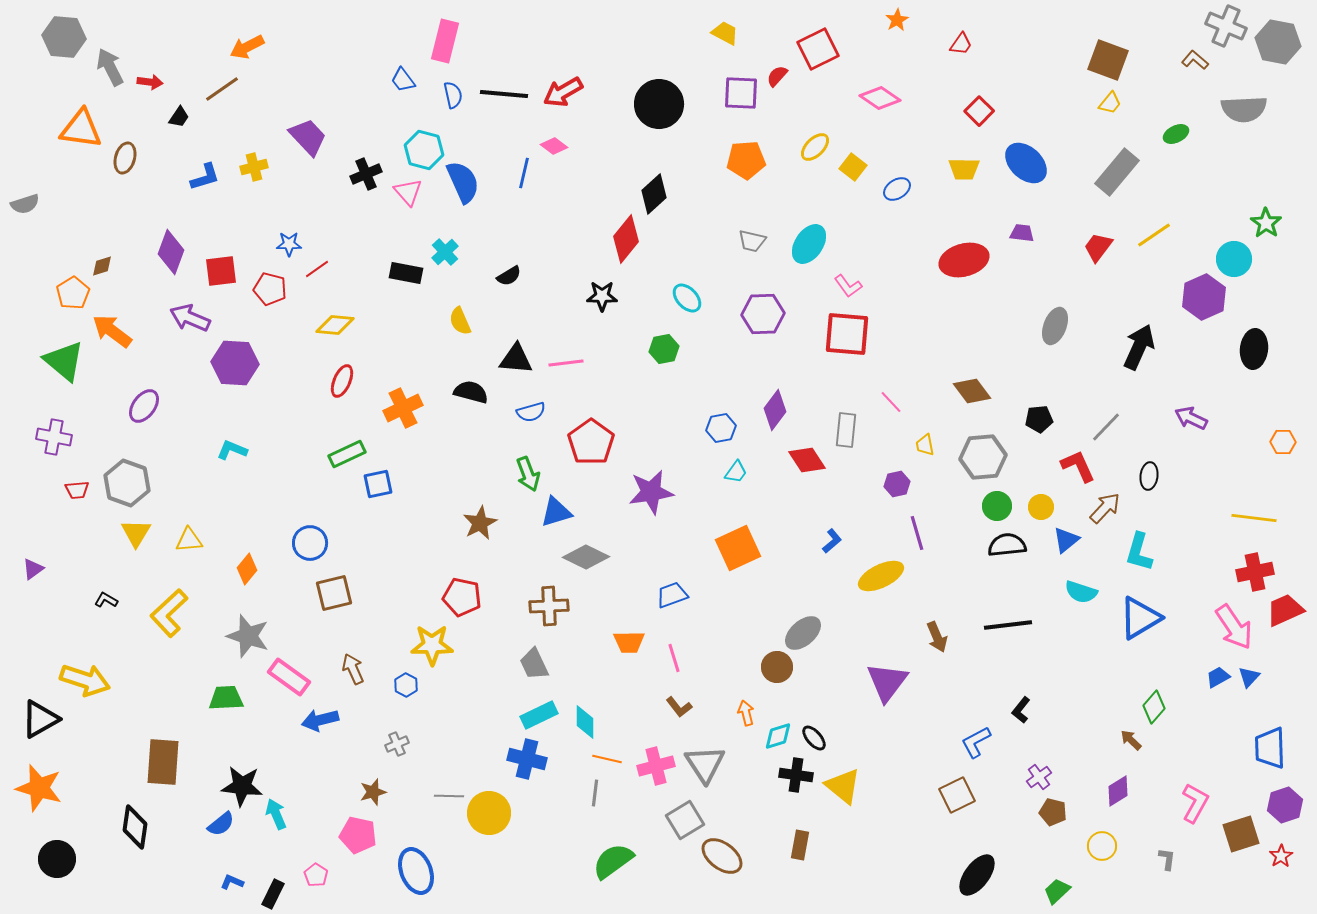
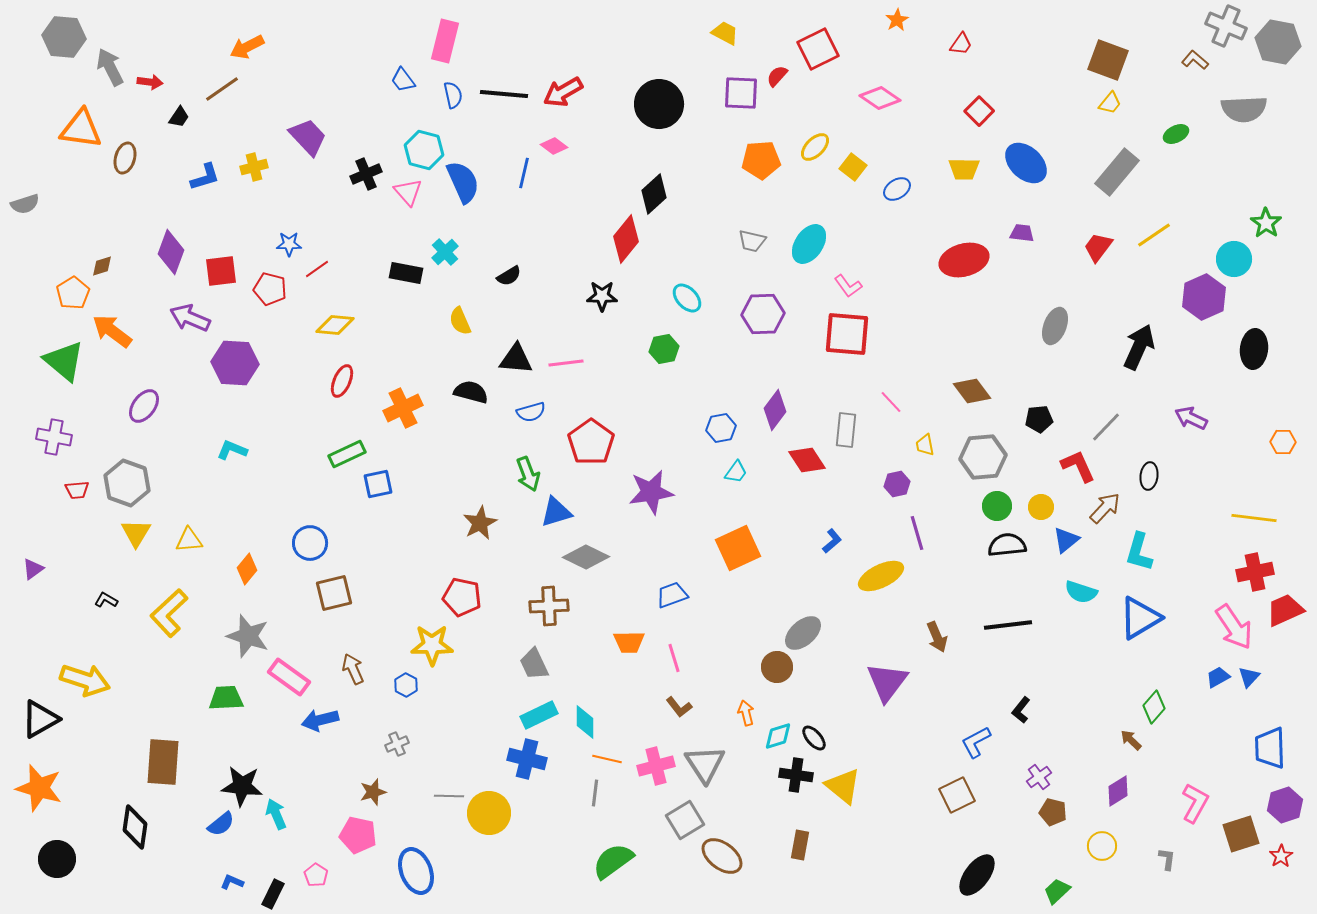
orange pentagon at (746, 160): moved 15 px right
